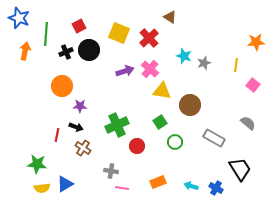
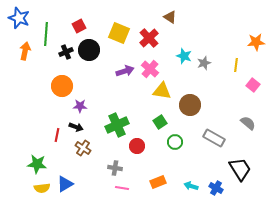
gray cross: moved 4 px right, 3 px up
